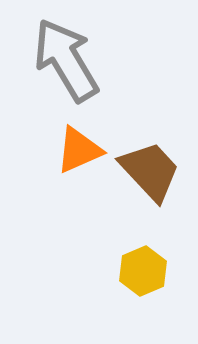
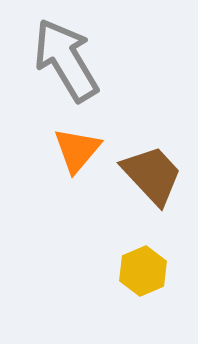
orange triangle: moved 2 px left; rotated 26 degrees counterclockwise
brown trapezoid: moved 2 px right, 4 px down
